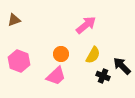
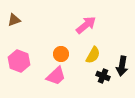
black arrow: rotated 126 degrees counterclockwise
